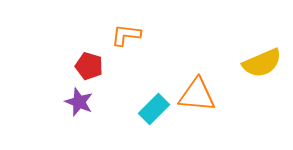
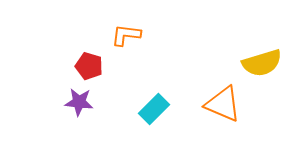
yellow semicircle: rotated 6 degrees clockwise
orange triangle: moved 26 px right, 9 px down; rotated 18 degrees clockwise
purple star: rotated 16 degrees counterclockwise
